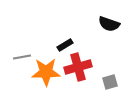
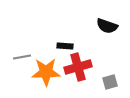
black semicircle: moved 2 px left, 2 px down
black rectangle: moved 1 px down; rotated 35 degrees clockwise
